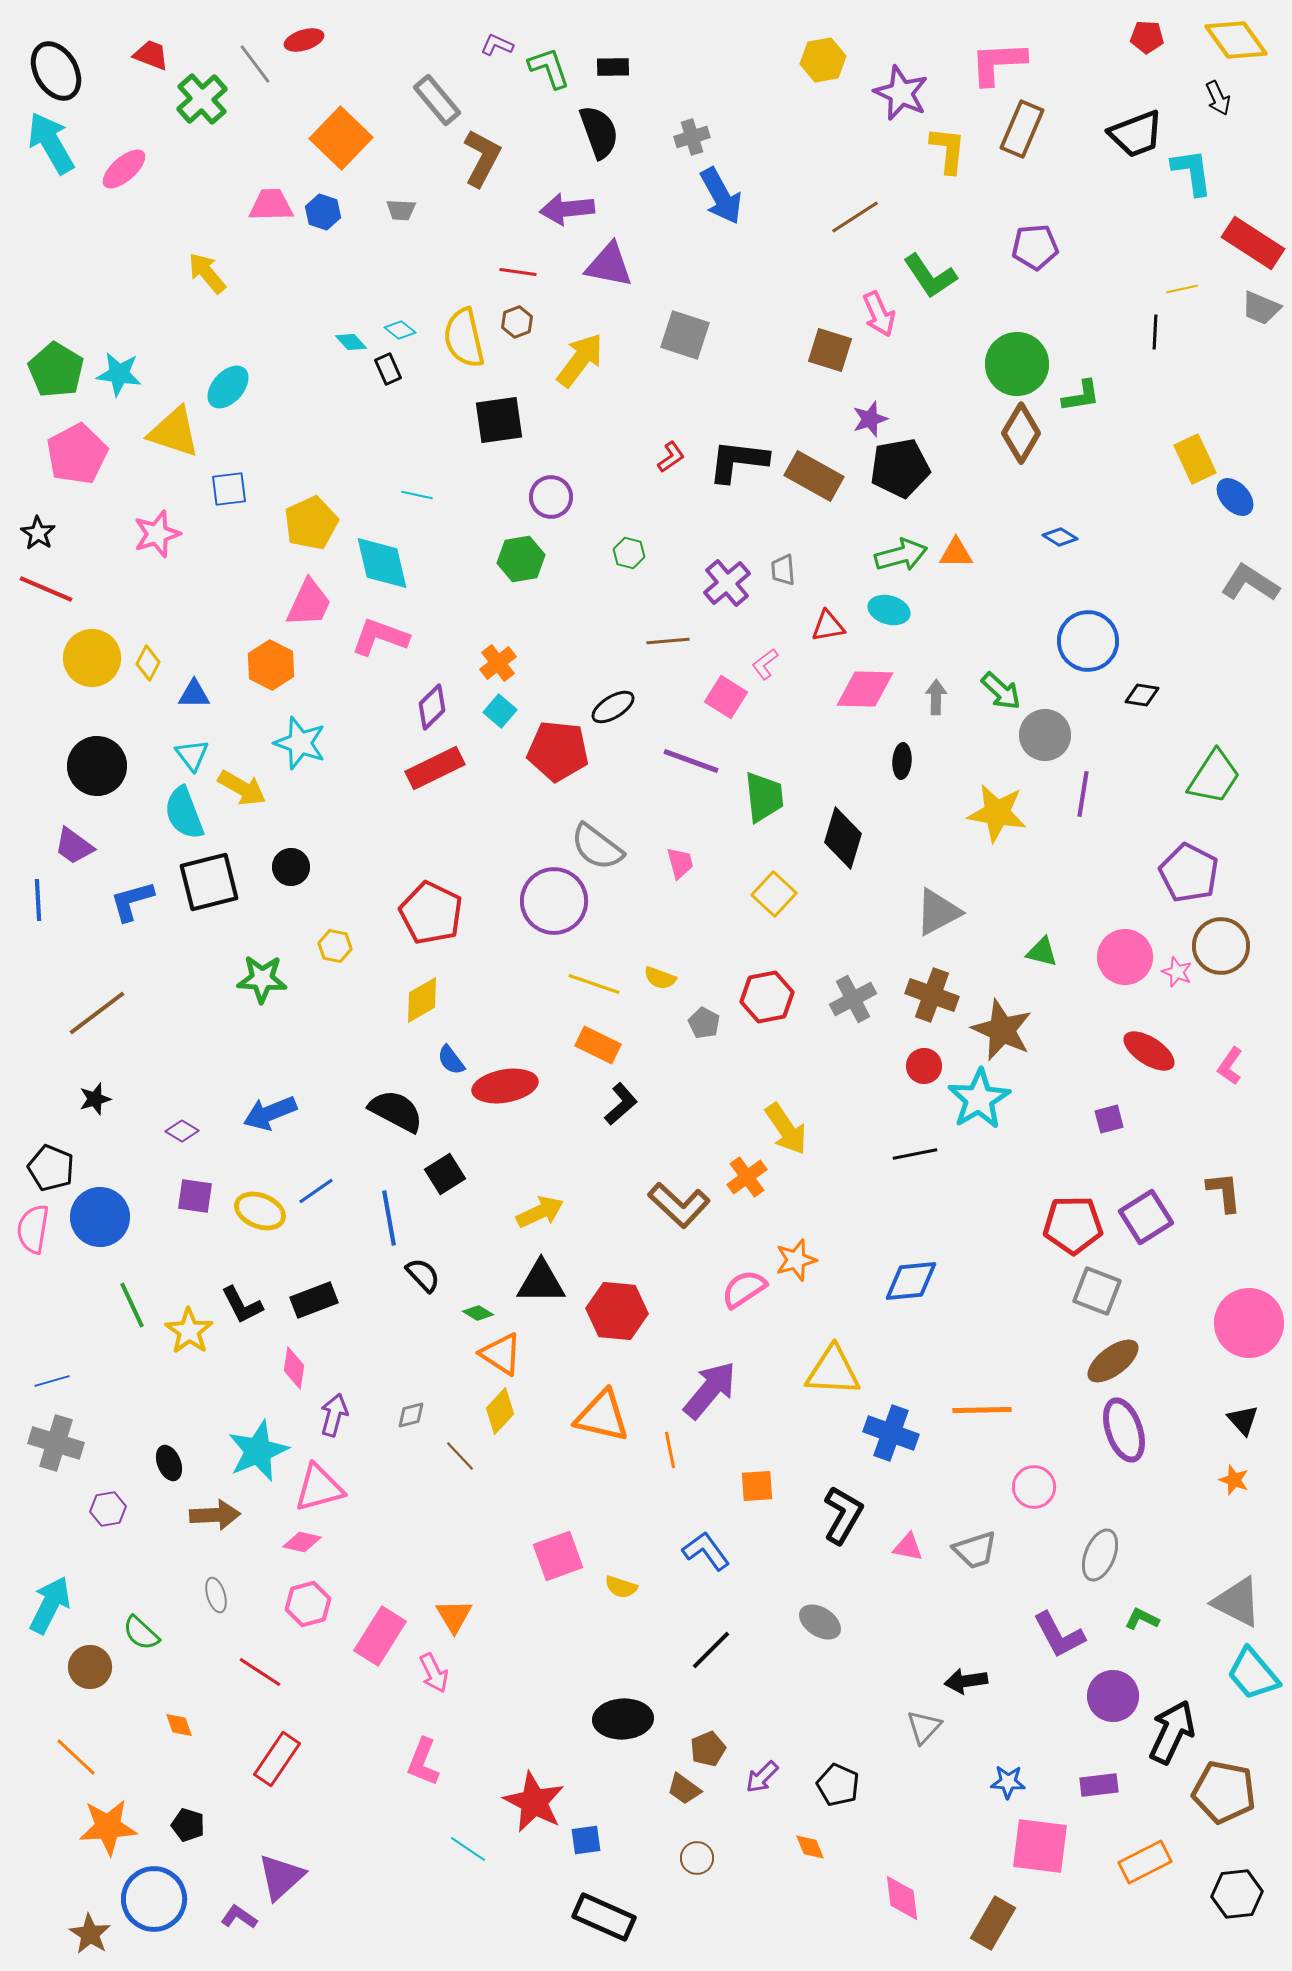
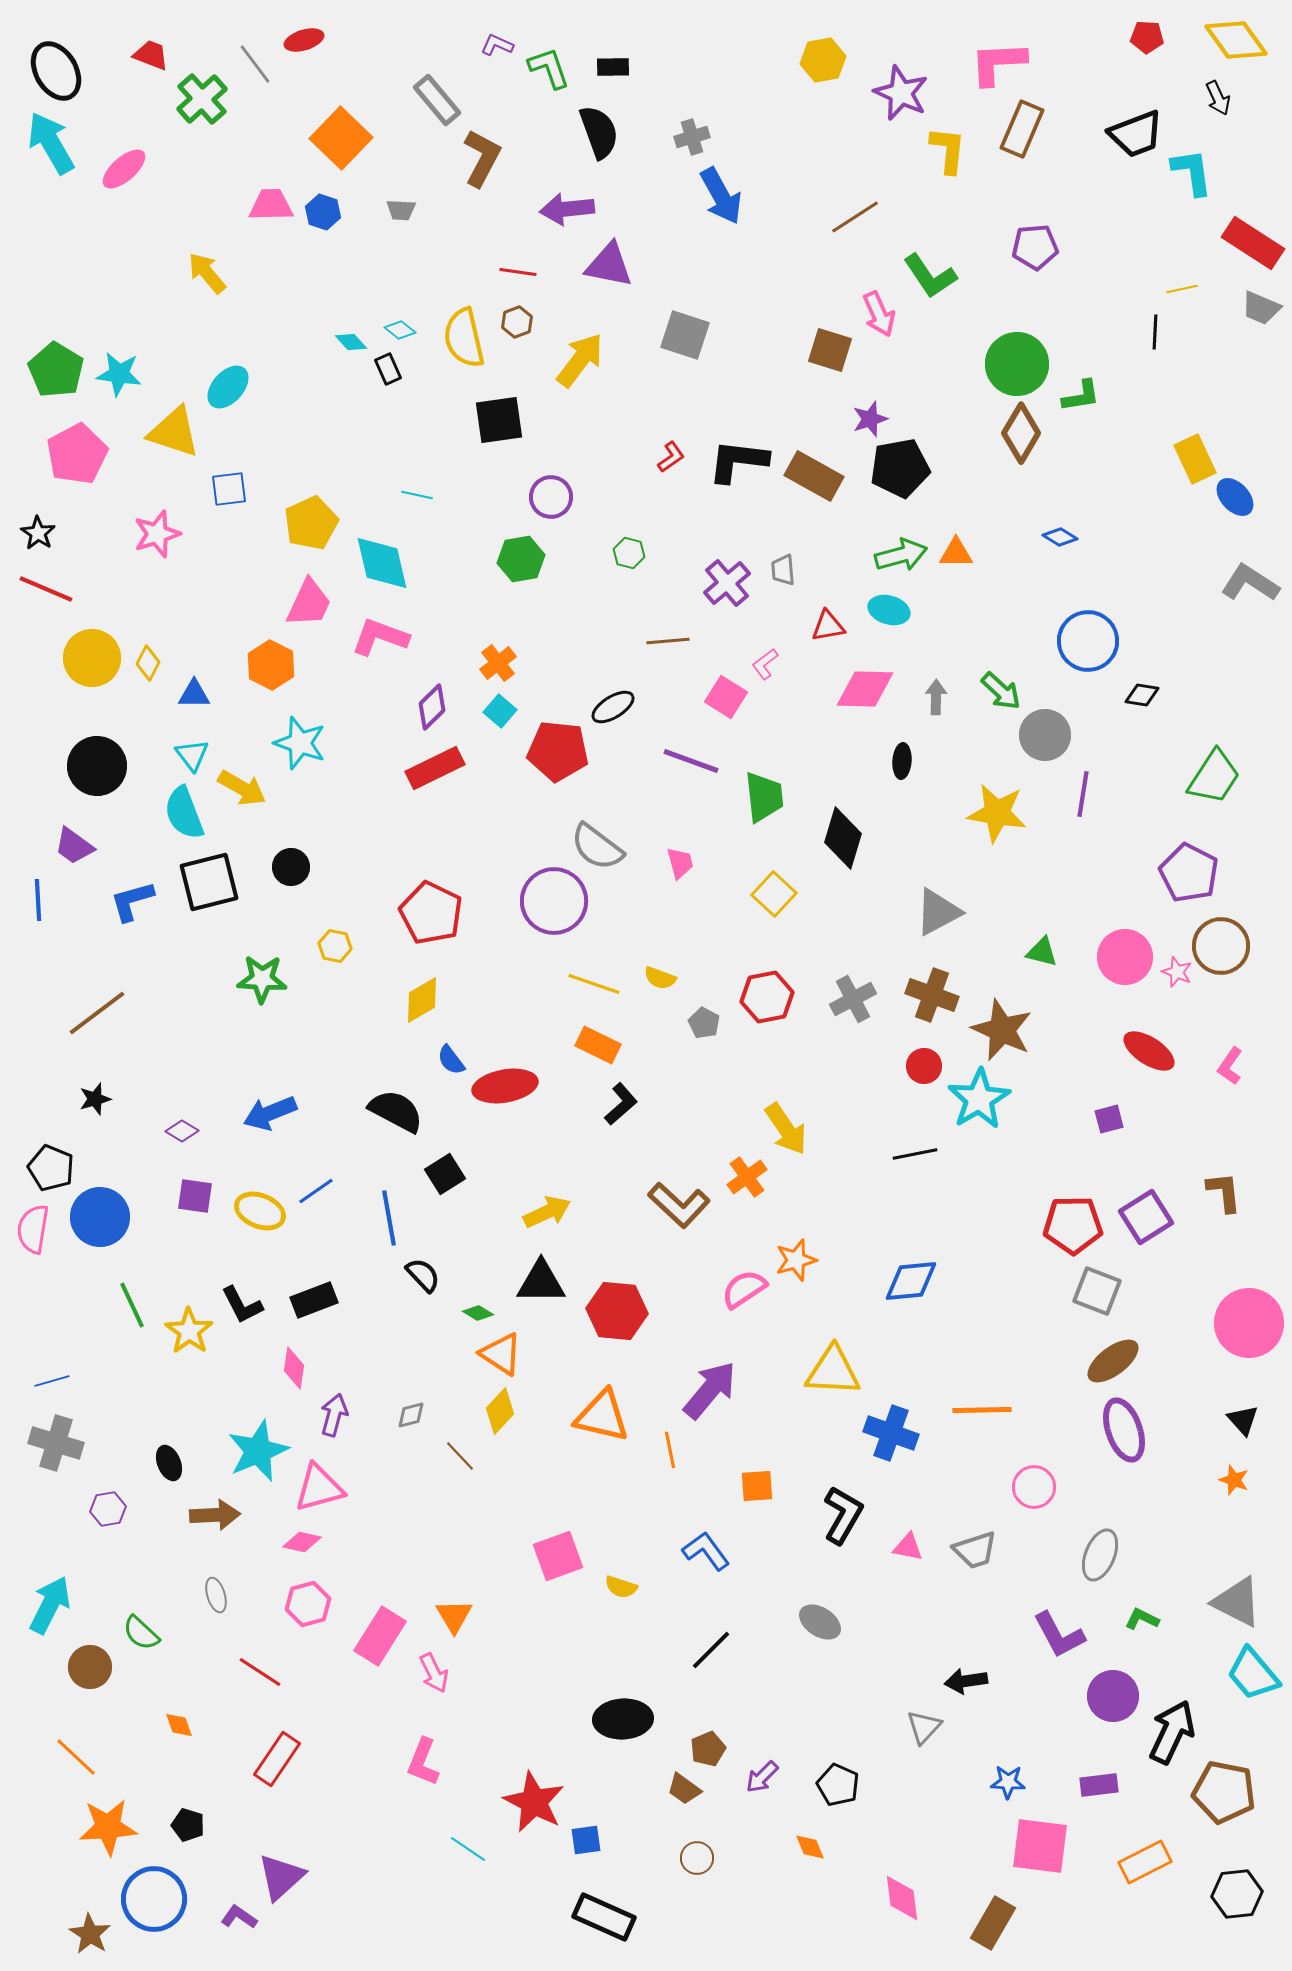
yellow arrow at (540, 1212): moved 7 px right
